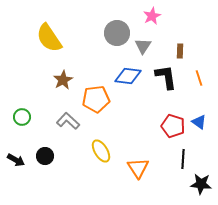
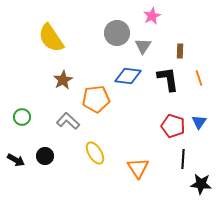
yellow semicircle: moved 2 px right
black L-shape: moved 2 px right, 2 px down
blue triangle: rotated 28 degrees clockwise
yellow ellipse: moved 6 px left, 2 px down
